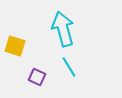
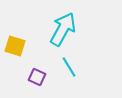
cyan arrow: rotated 44 degrees clockwise
